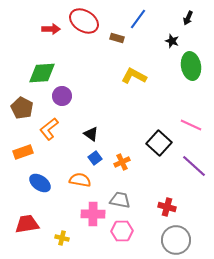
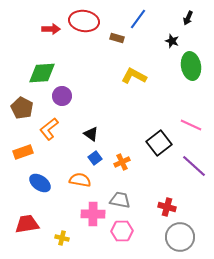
red ellipse: rotated 24 degrees counterclockwise
black square: rotated 10 degrees clockwise
gray circle: moved 4 px right, 3 px up
